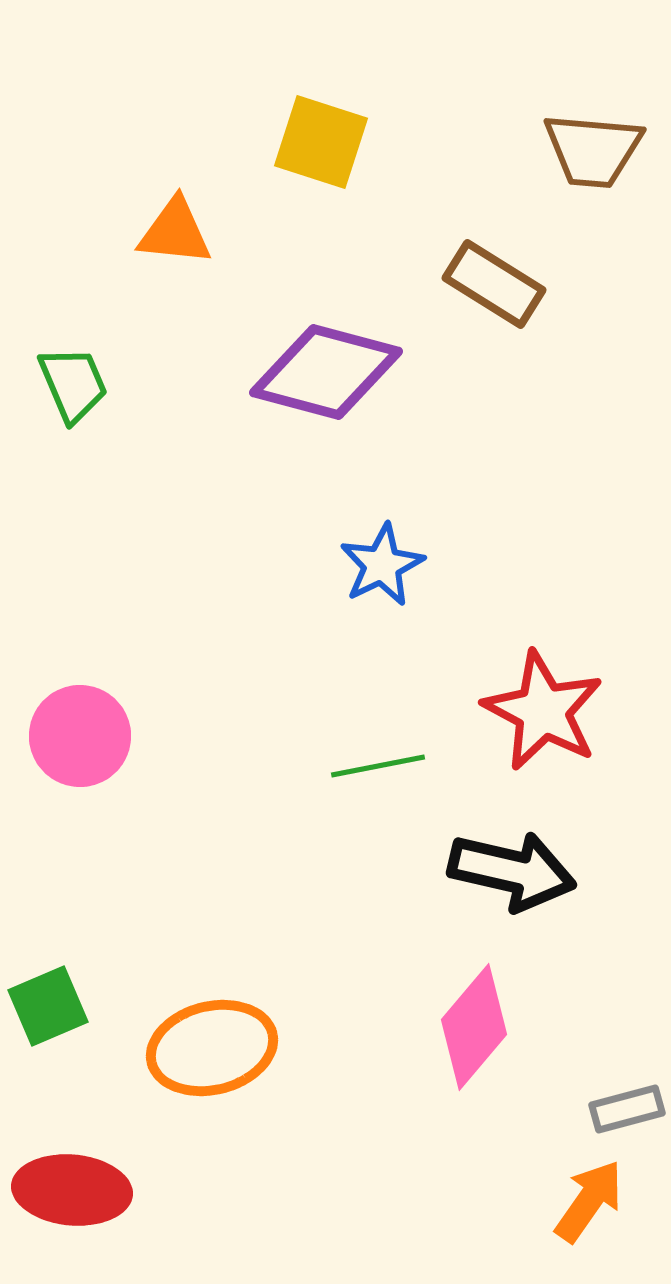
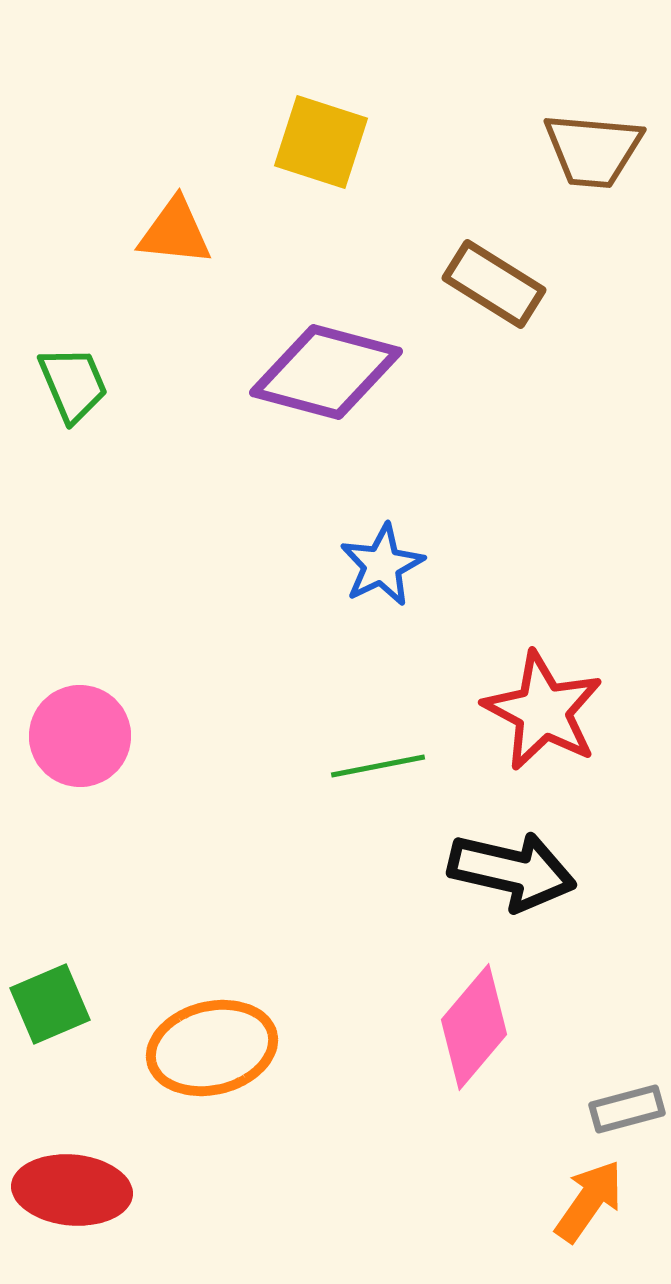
green square: moved 2 px right, 2 px up
